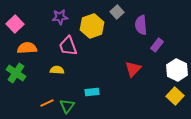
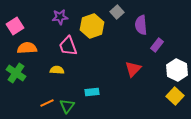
pink square: moved 2 px down; rotated 12 degrees clockwise
